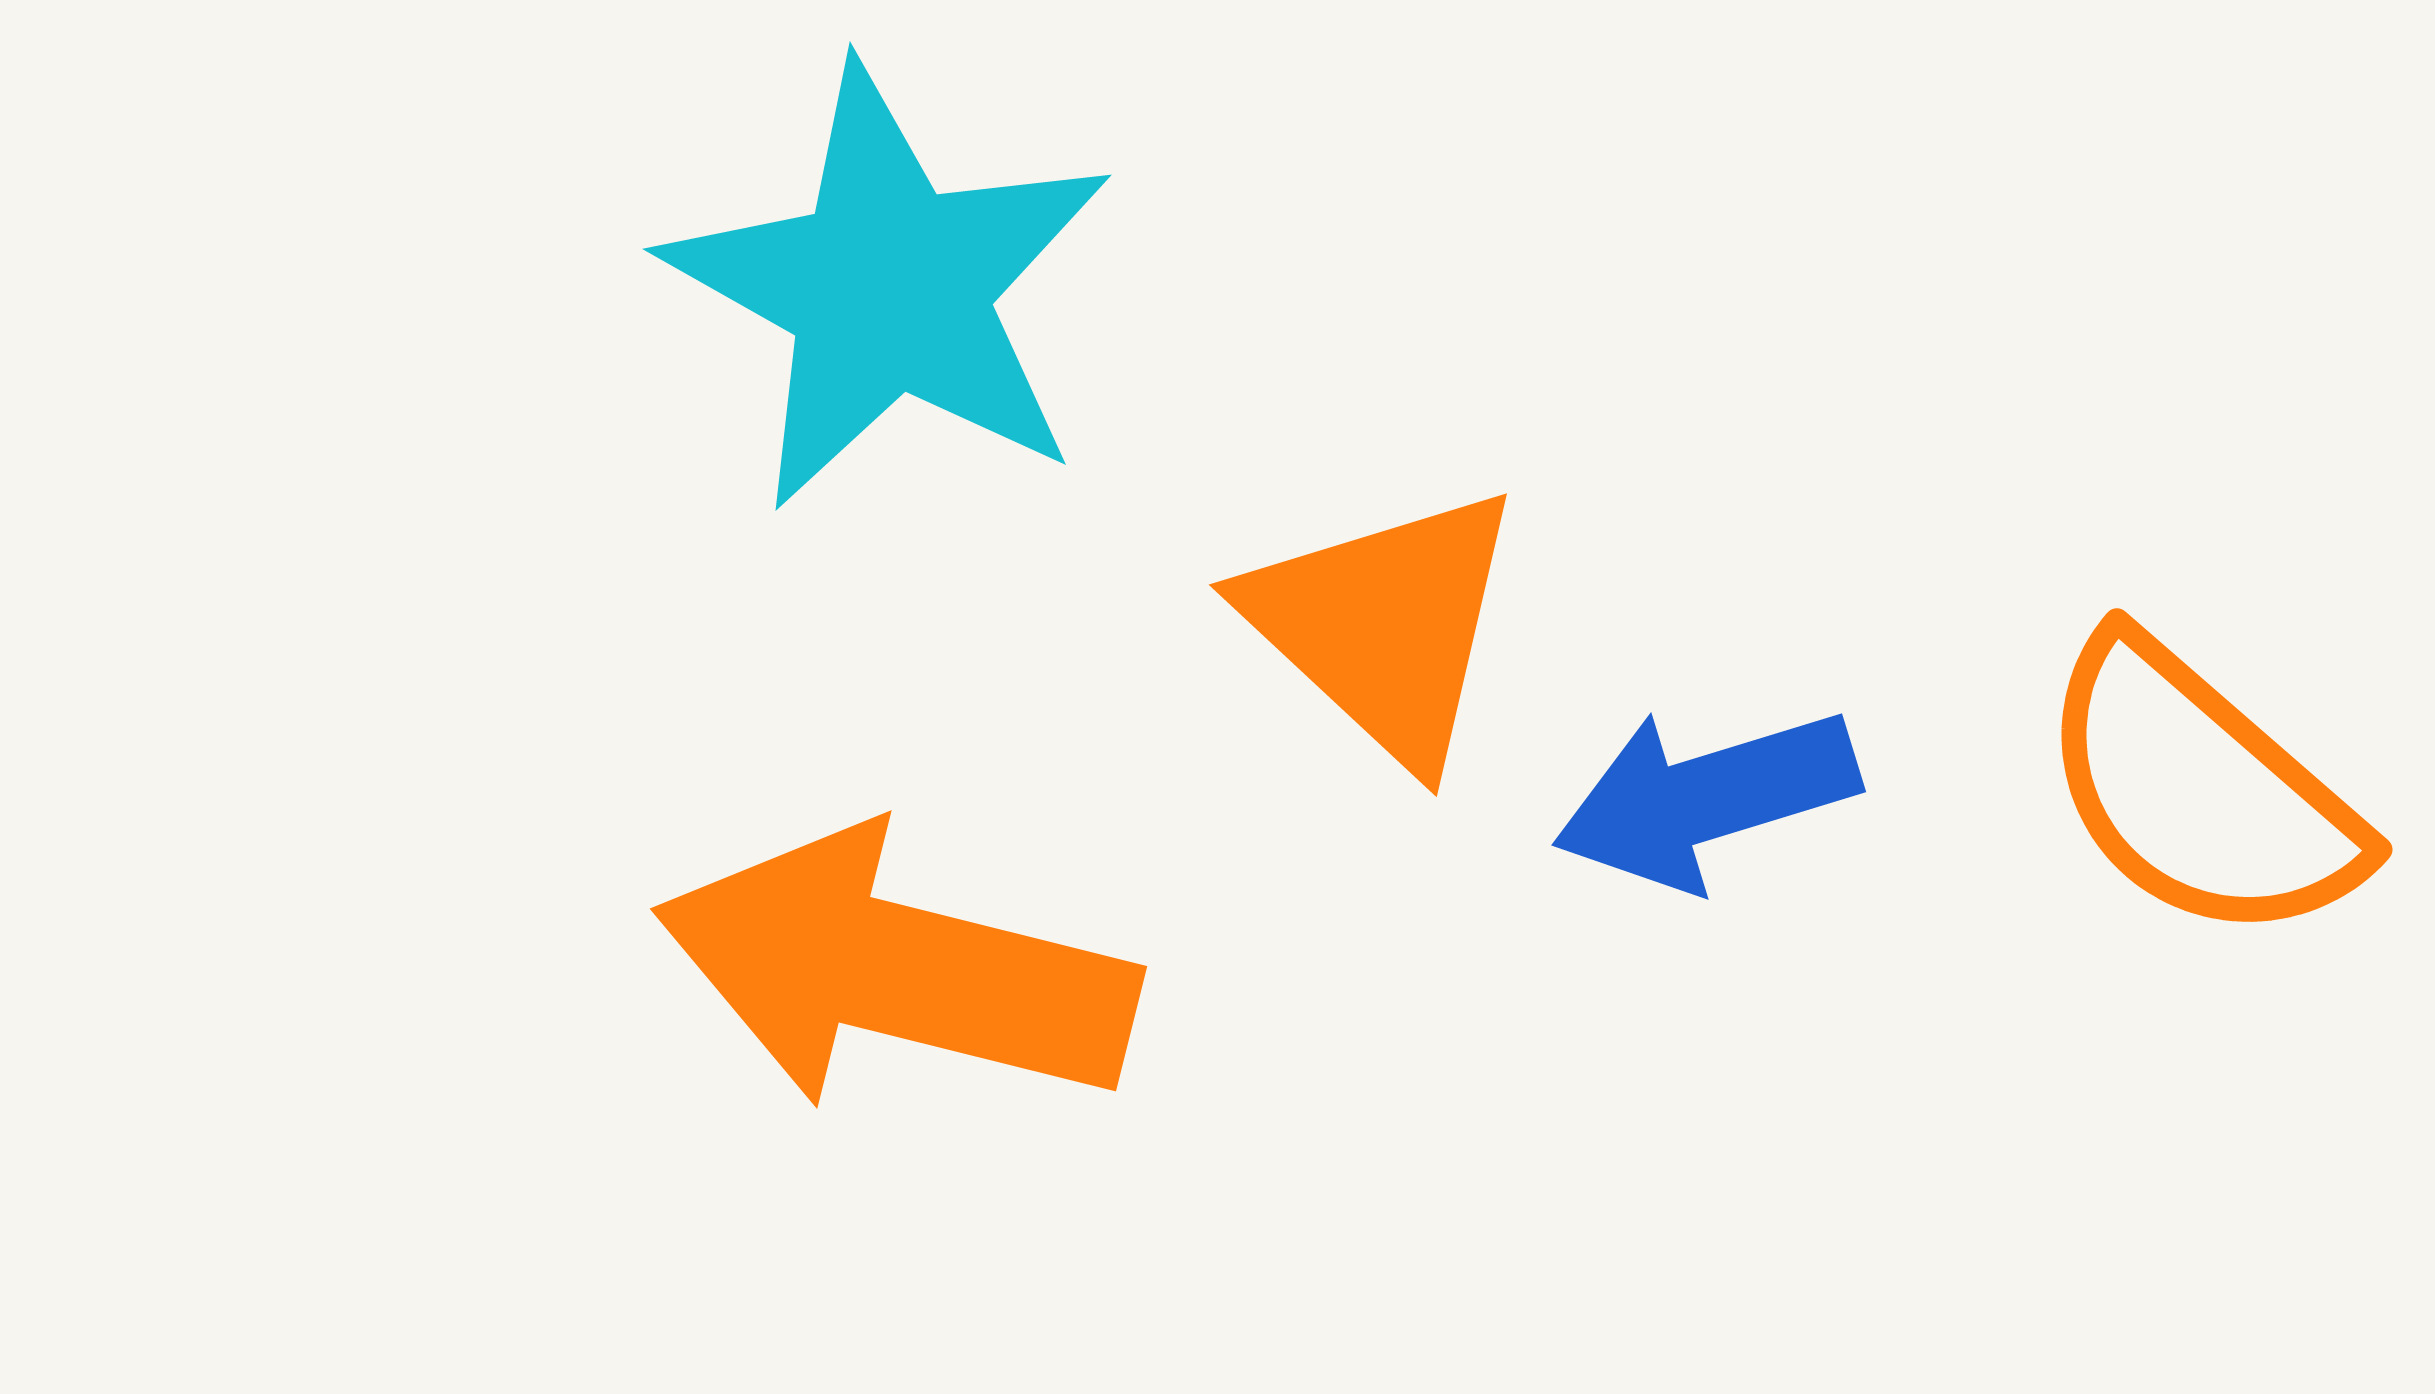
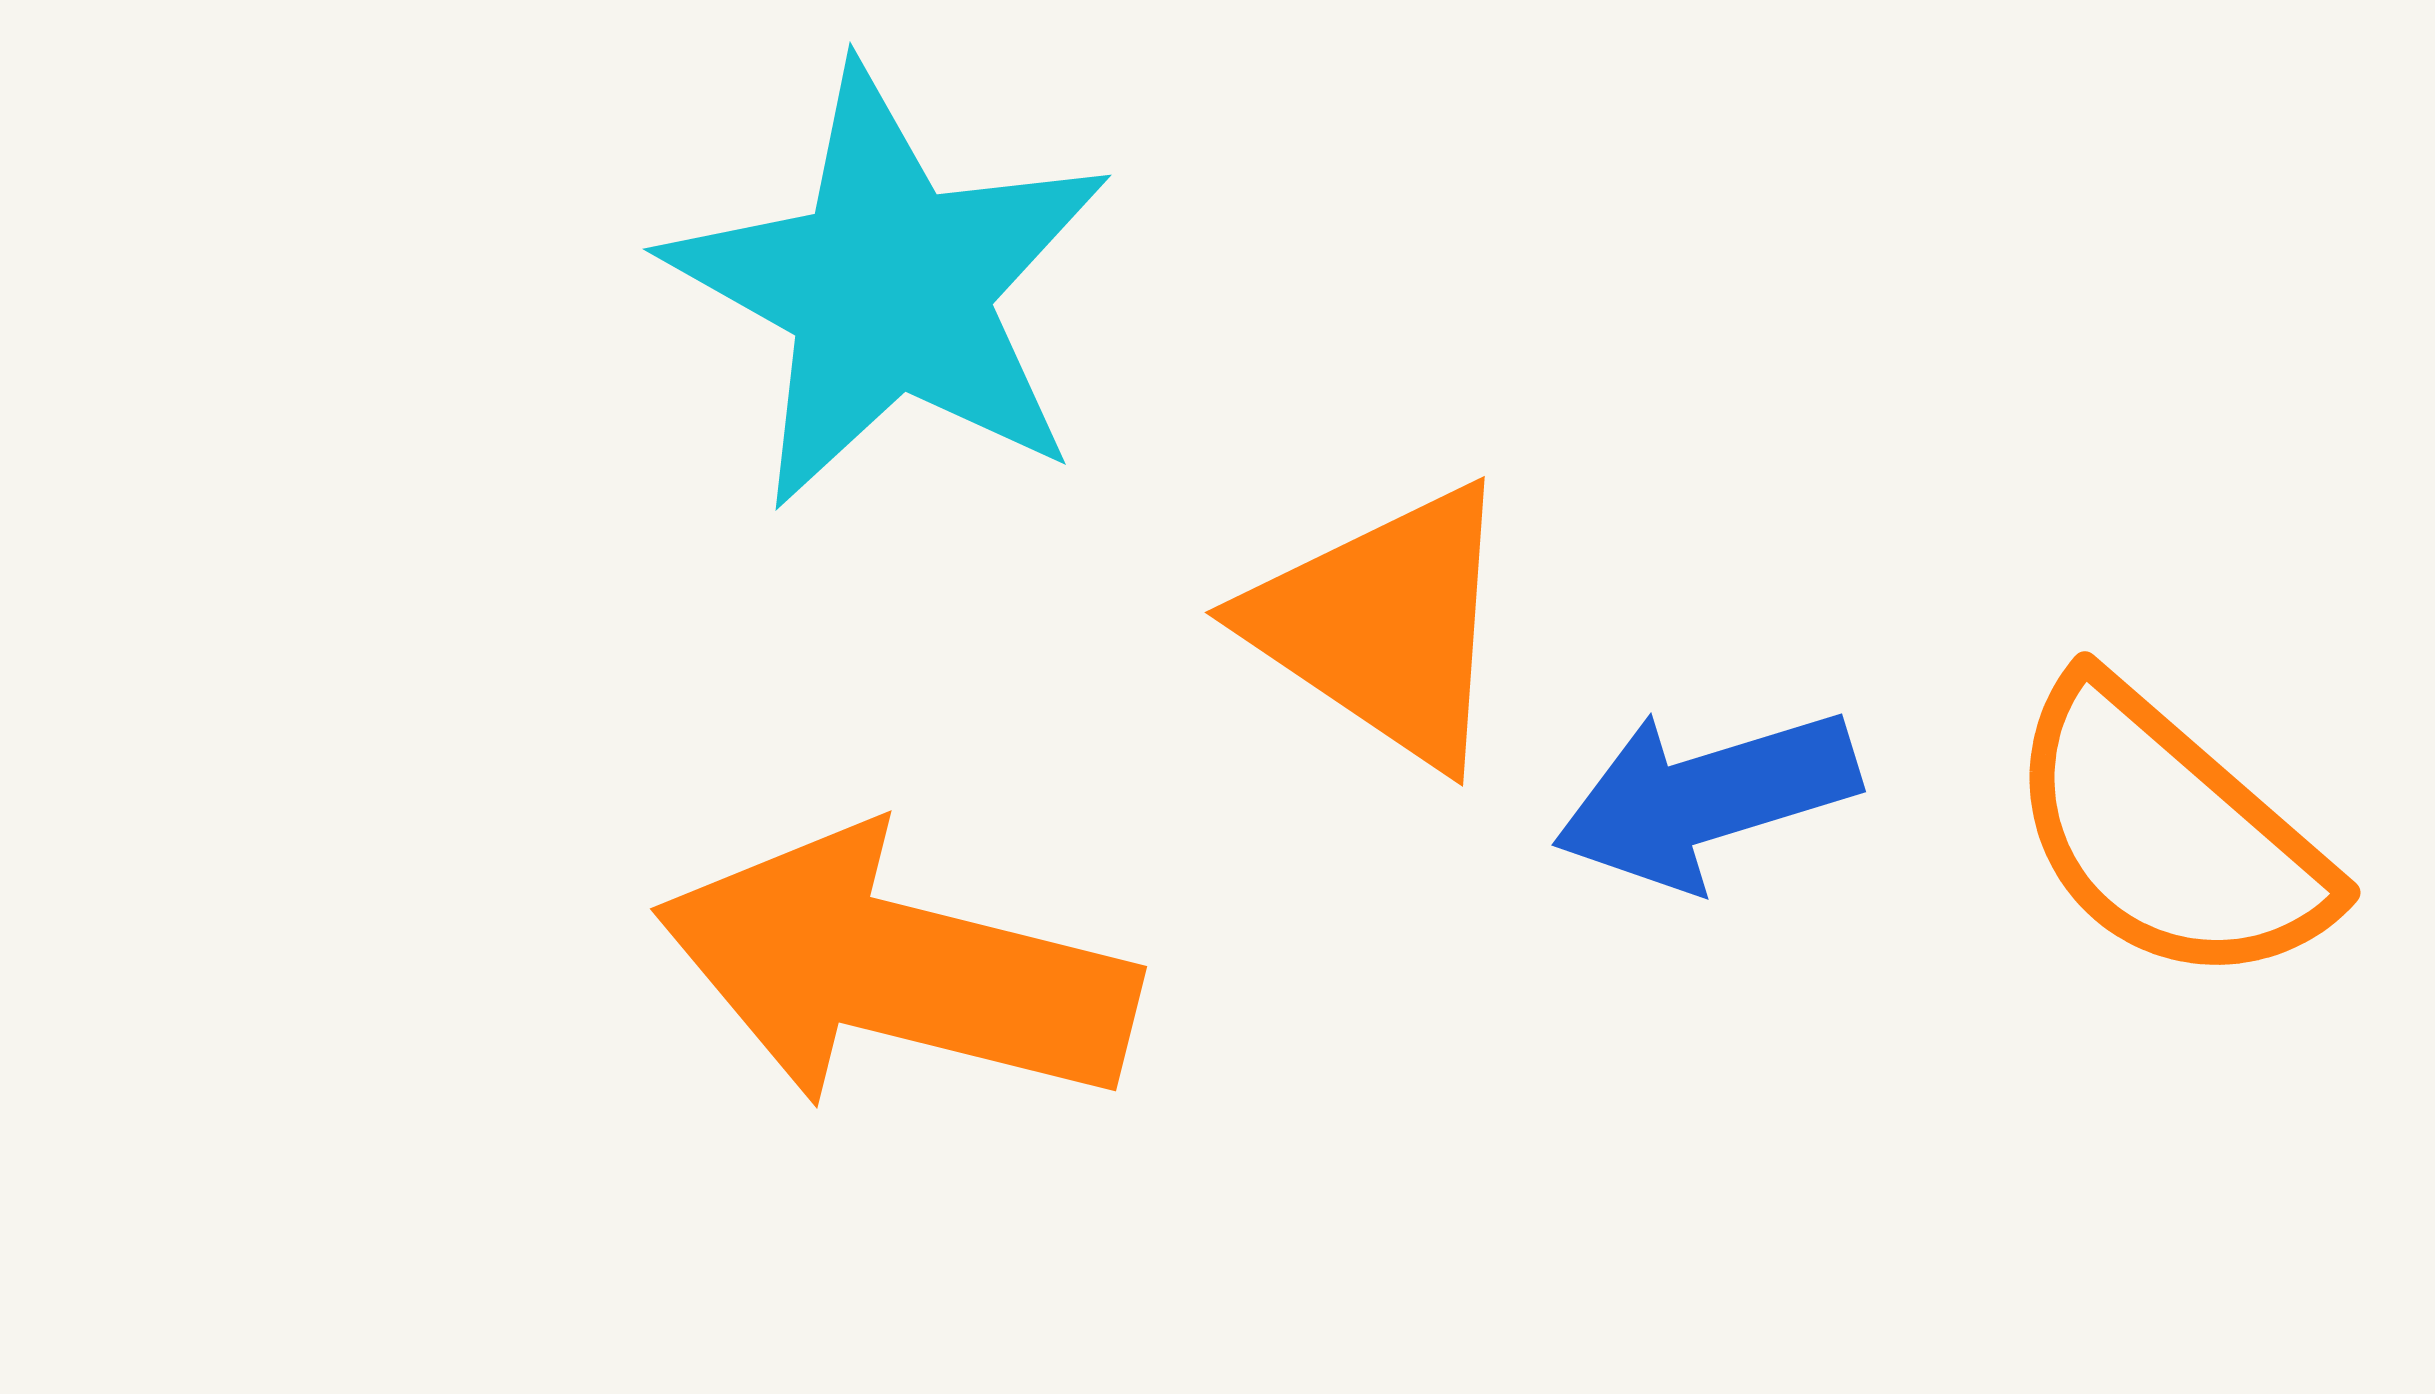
orange triangle: rotated 9 degrees counterclockwise
orange semicircle: moved 32 px left, 43 px down
